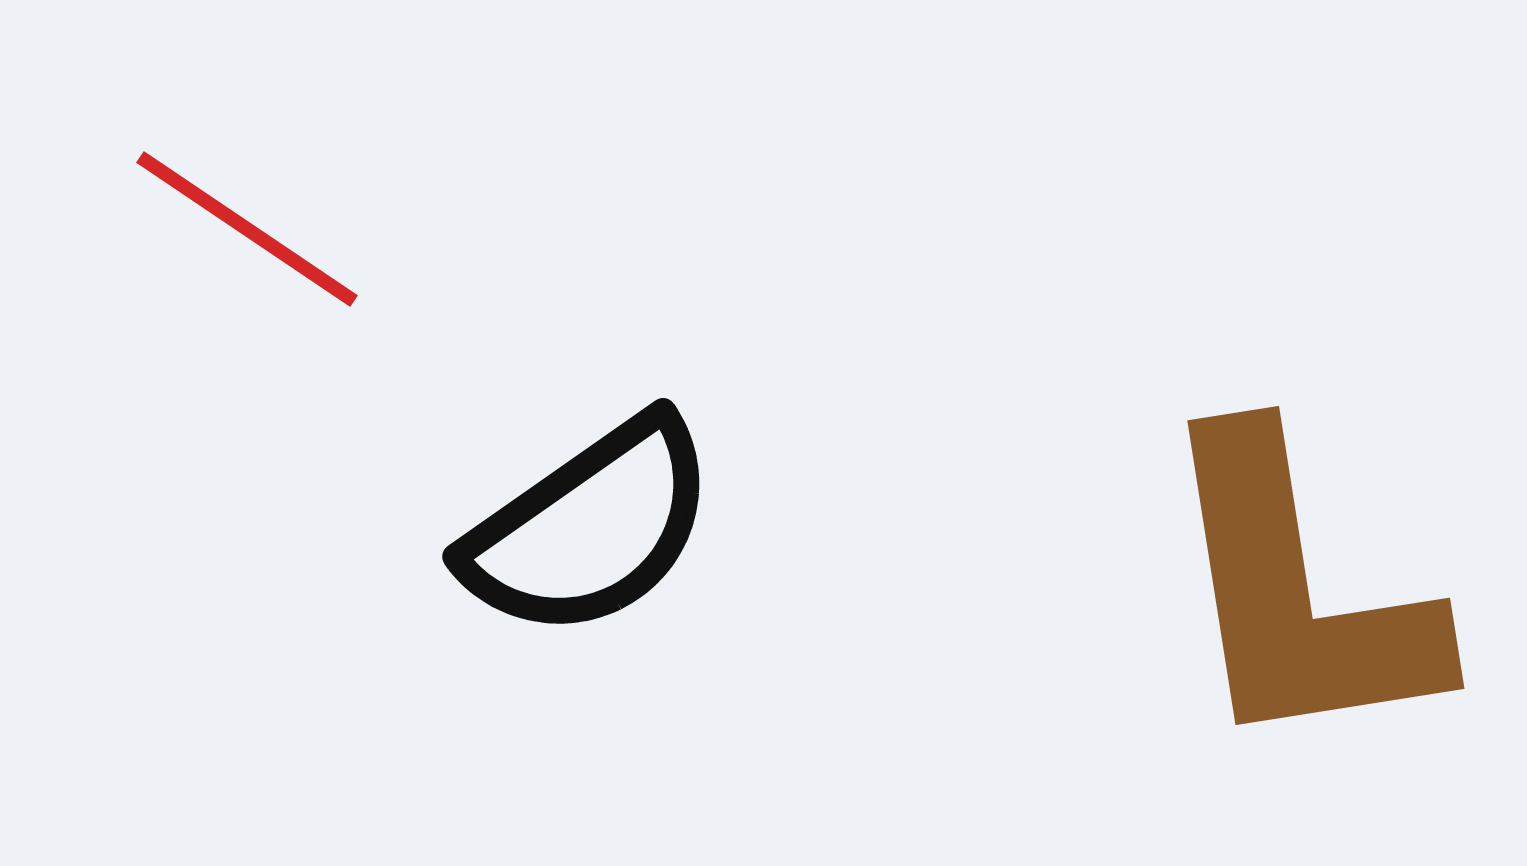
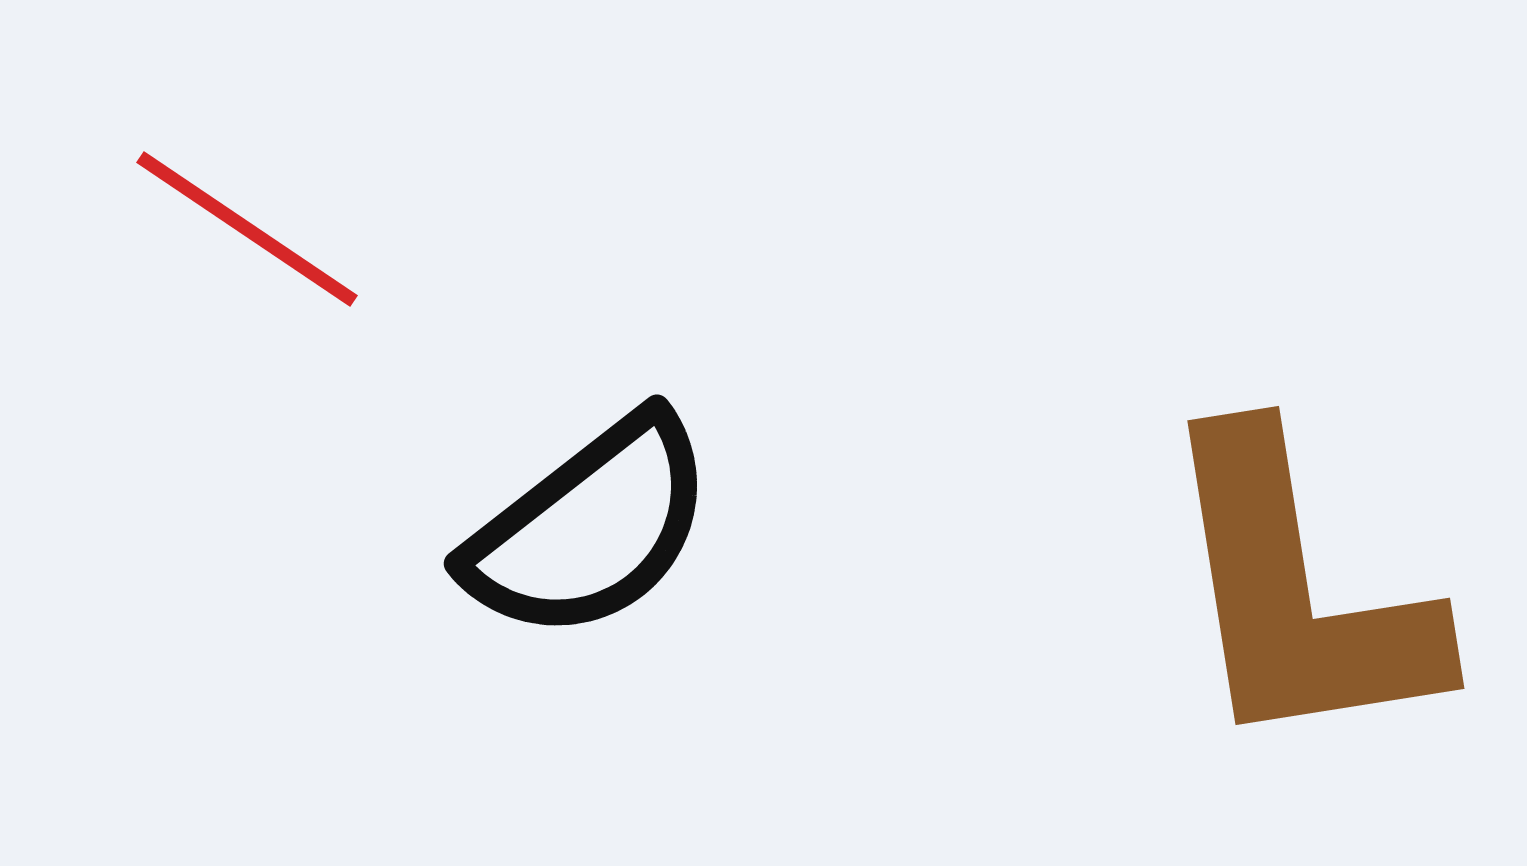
black semicircle: rotated 3 degrees counterclockwise
